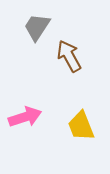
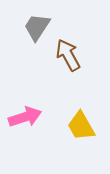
brown arrow: moved 1 px left, 1 px up
yellow trapezoid: rotated 8 degrees counterclockwise
